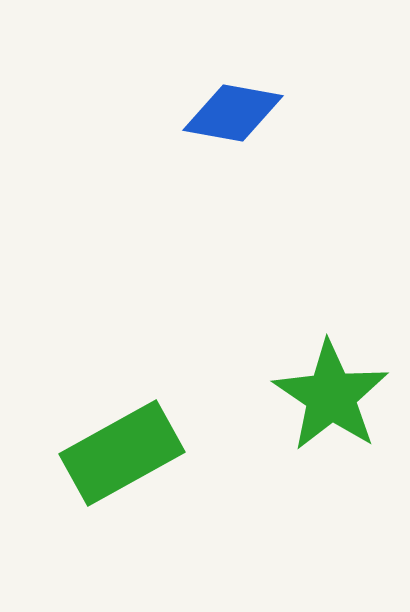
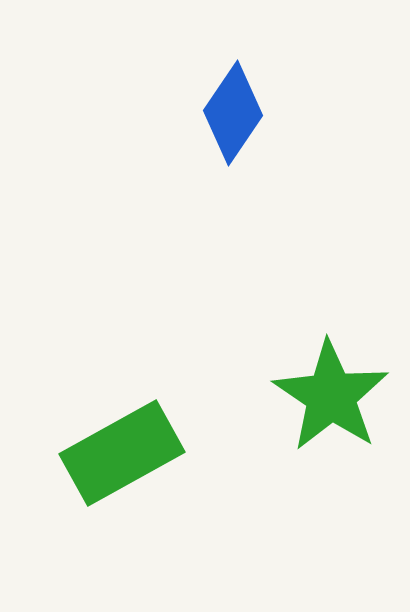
blue diamond: rotated 66 degrees counterclockwise
